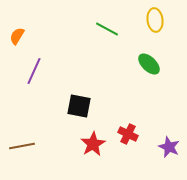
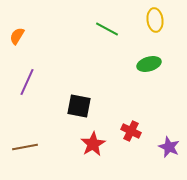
green ellipse: rotated 60 degrees counterclockwise
purple line: moved 7 px left, 11 px down
red cross: moved 3 px right, 3 px up
brown line: moved 3 px right, 1 px down
